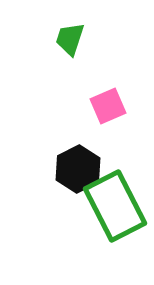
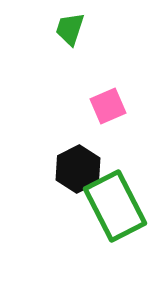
green trapezoid: moved 10 px up
